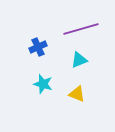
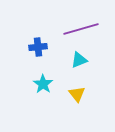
blue cross: rotated 18 degrees clockwise
cyan star: rotated 18 degrees clockwise
yellow triangle: rotated 30 degrees clockwise
